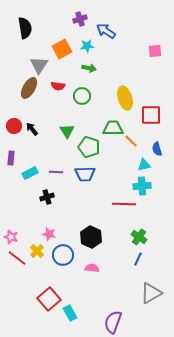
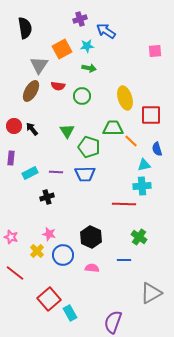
brown ellipse at (29, 88): moved 2 px right, 3 px down
red line at (17, 258): moved 2 px left, 15 px down
blue line at (138, 259): moved 14 px left, 1 px down; rotated 64 degrees clockwise
